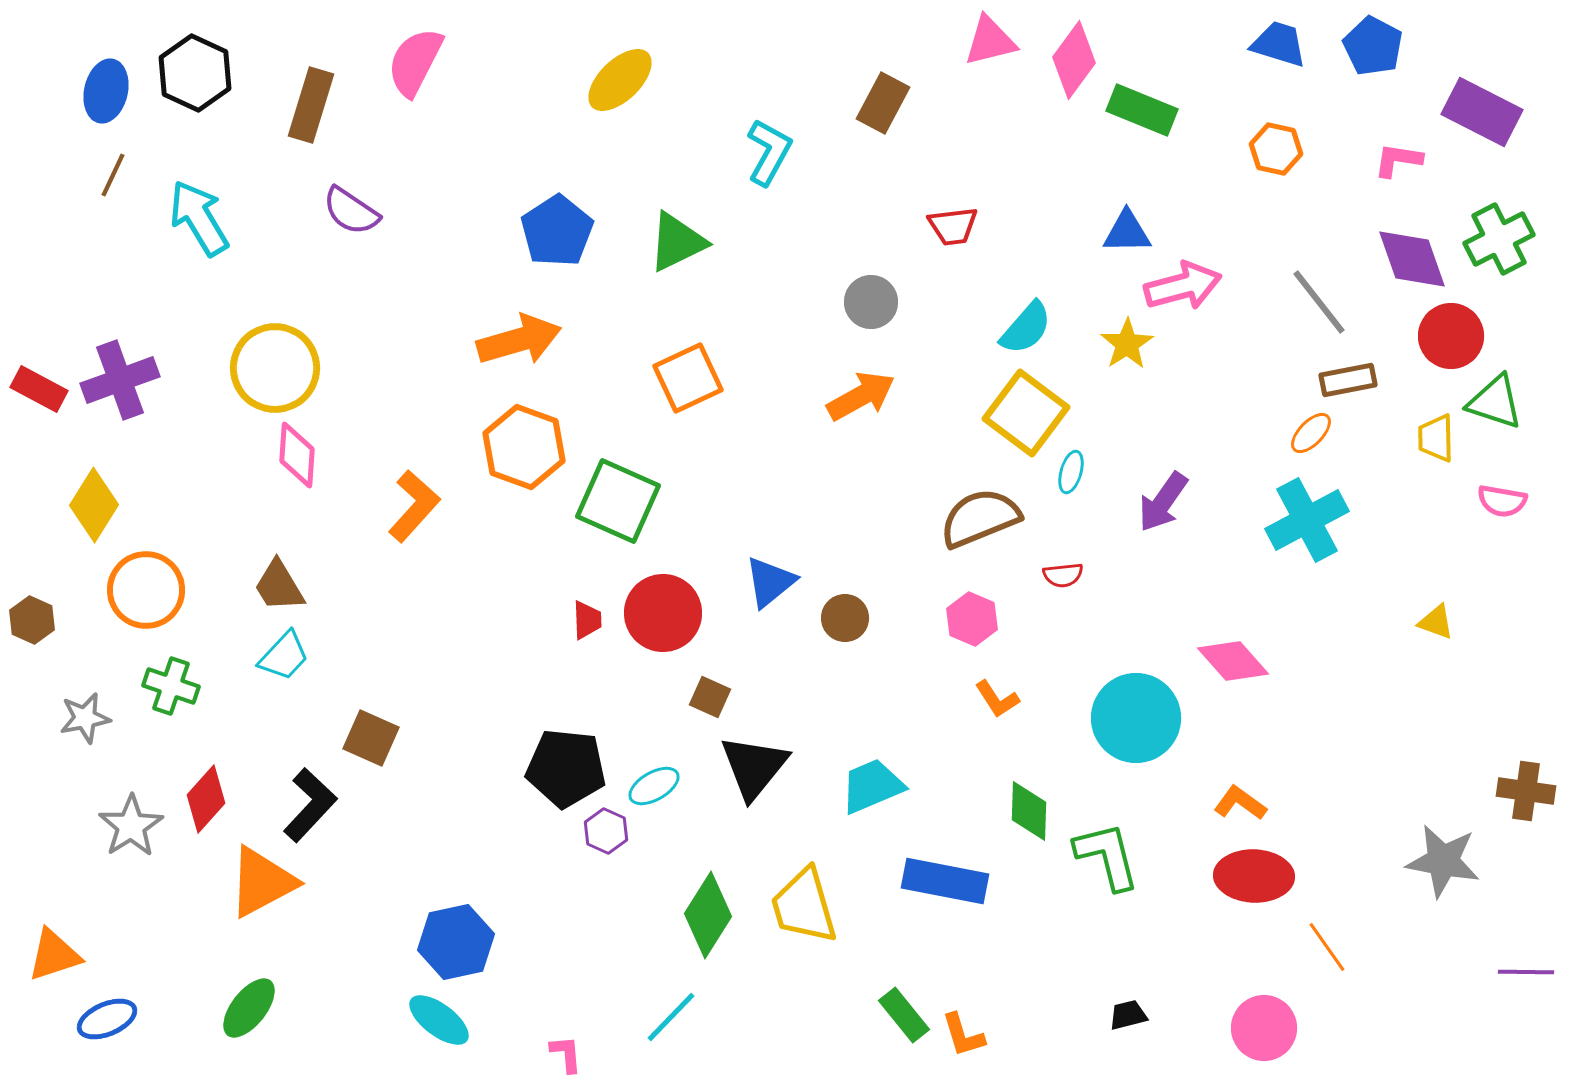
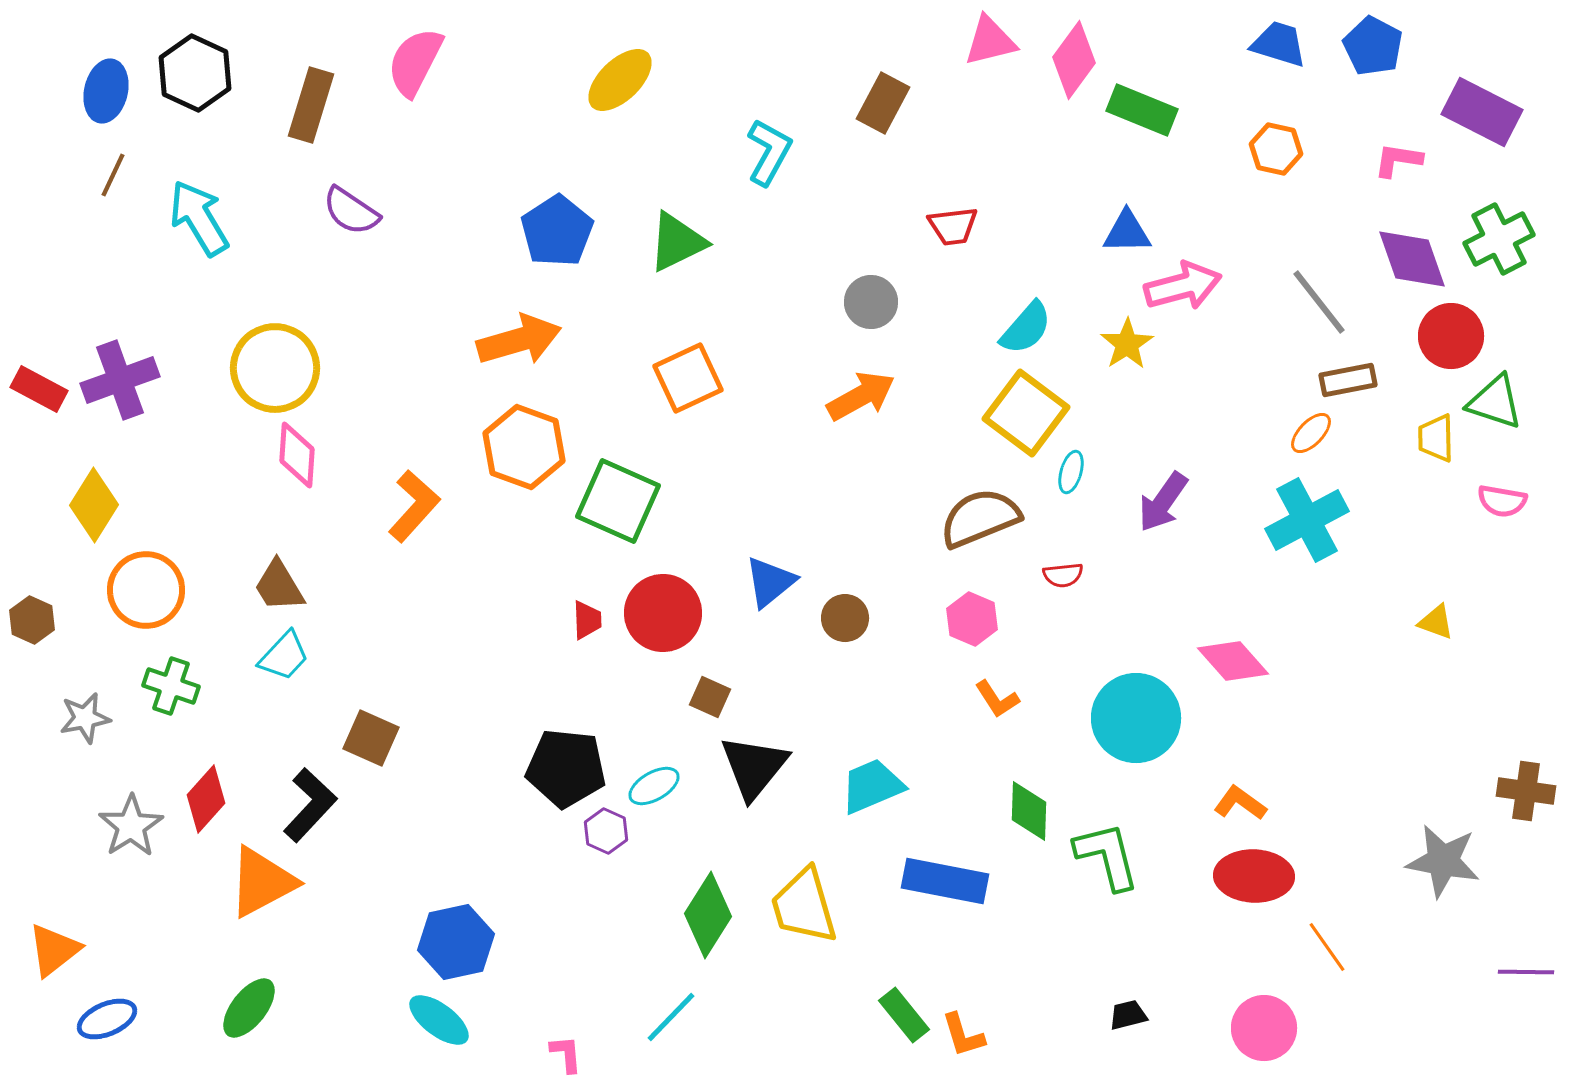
orange triangle at (54, 955): moved 5 px up; rotated 20 degrees counterclockwise
